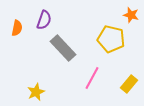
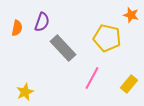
purple semicircle: moved 2 px left, 2 px down
yellow pentagon: moved 4 px left, 1 px up
yellow star: moved 11 px left
